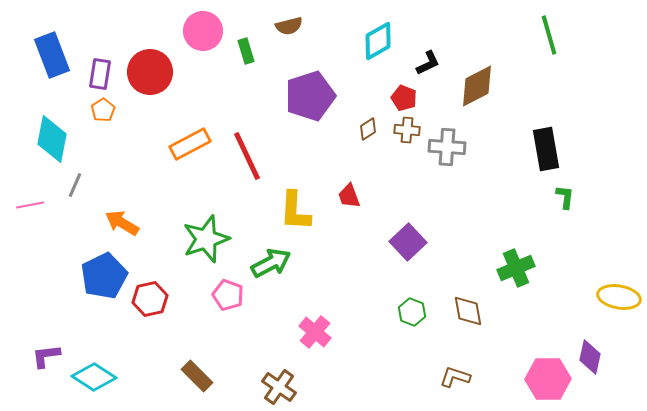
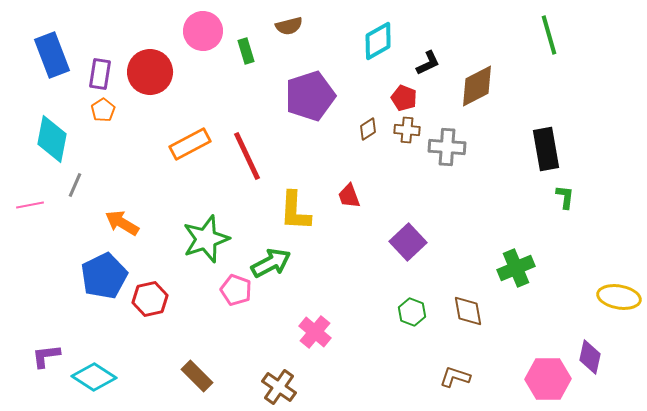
pink pentagon at (228, 295): moved 8 px right, 5 px up
